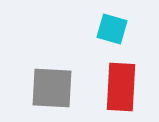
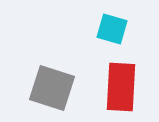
gray square: rotated 15 degrees clockwise
